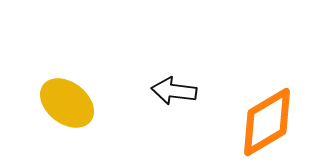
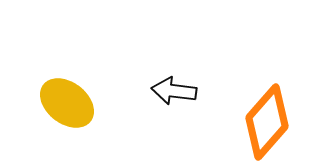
orange diamond: rotated 18 degrees counterclockwise
